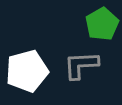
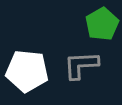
white pentagon: rotated 21 degrees clockwise
